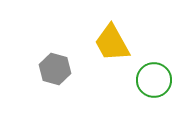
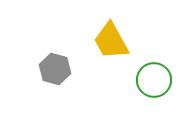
yellow trapezoid: moved 1 px left, 2 px up
